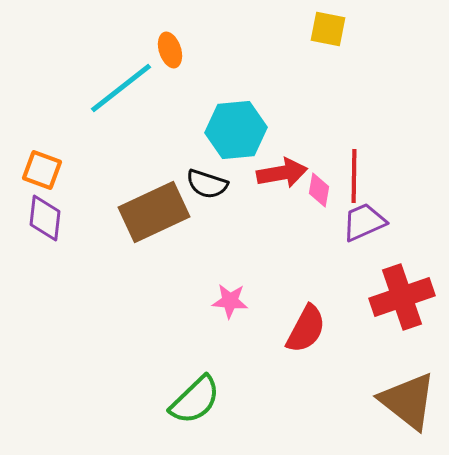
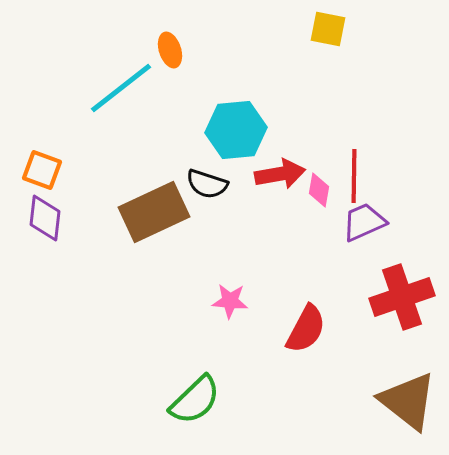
red arrow: moved 2 px left, 1 px down
